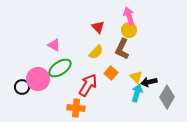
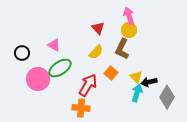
red triangle: moved 1 px down
black circle: moved 34 px up
orange cross: moved 5 px right
